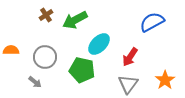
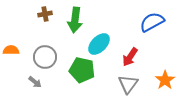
brown cross: moved 1 px left, 1 px up; rotated 24 degrees clockwise
green arrow: rotated 55 degrees counterclockwise
